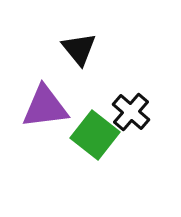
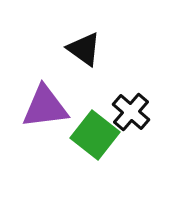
black triangle: moved 5 px right; rotated 15 degrees counterclockwise
